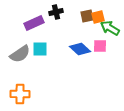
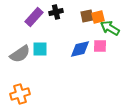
purple rectangle: moved 6 px up; rotated 24 degrees counterclockwise
blue diamond: rotated 55 degrees counterclockwise
orange cross: rotated 18 degrees counterclockwise
